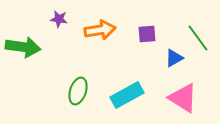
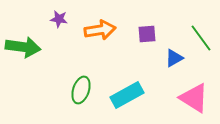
green line: moved 3 px right
green ellipse: moved 3 px right, 1 px up
pink triangle: moved 11 px right
